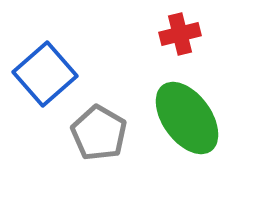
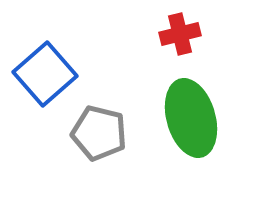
green ellipse: moved 4 px right; rotated 20 degrees clockwise
gray pentagon: rotated 16 degrees counterclockwise
